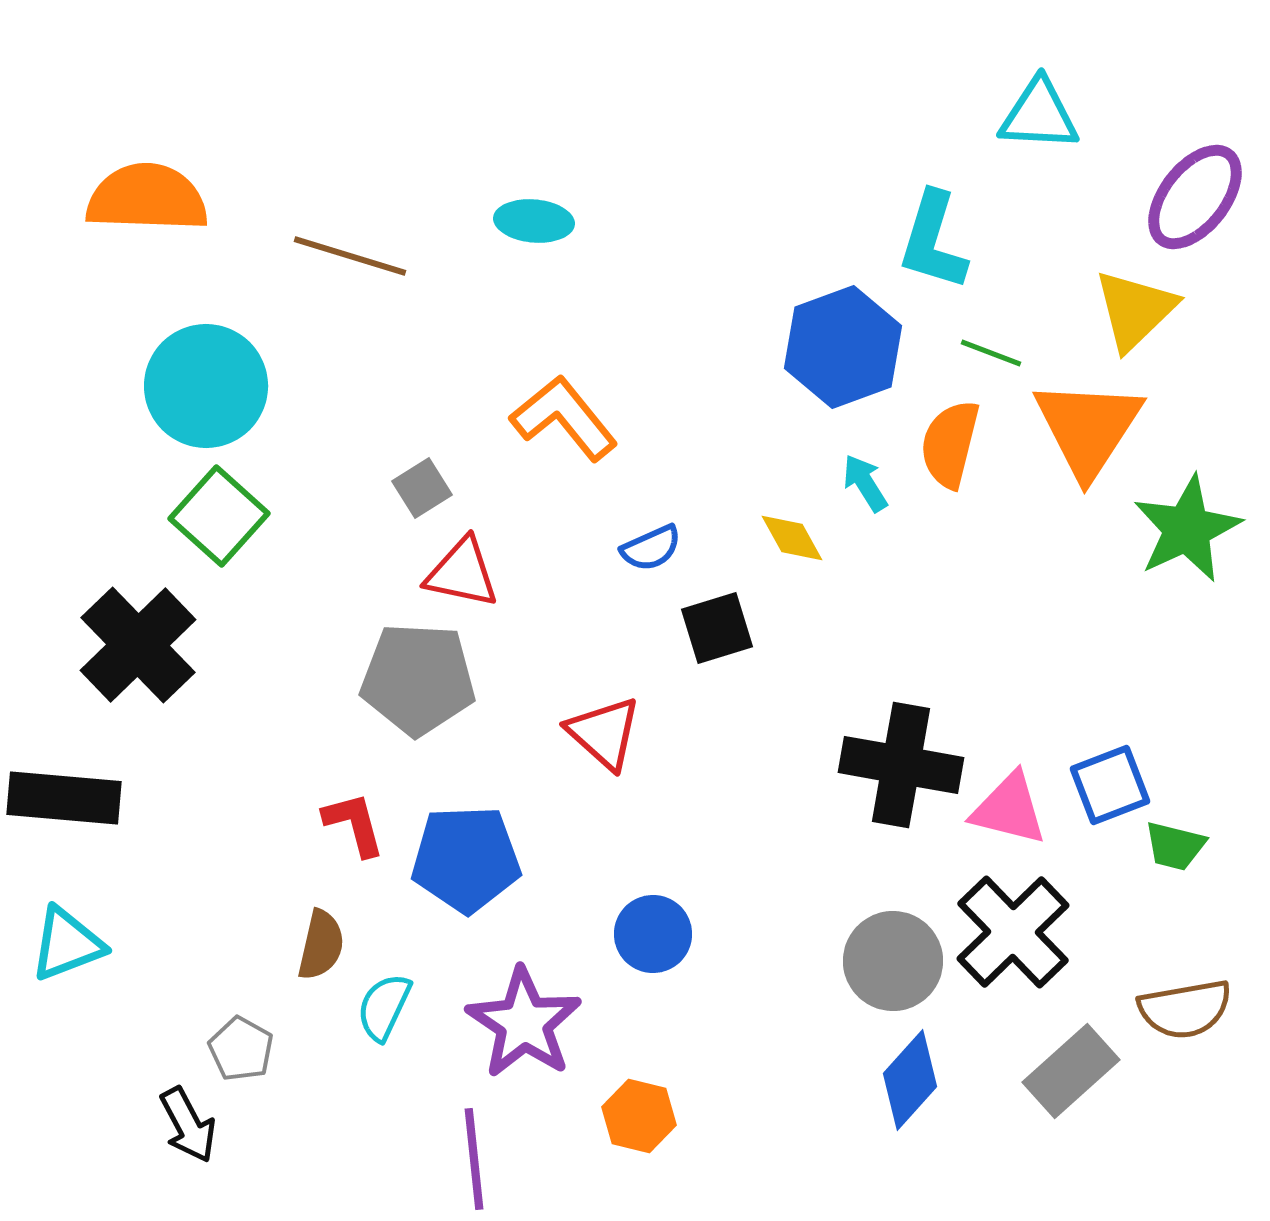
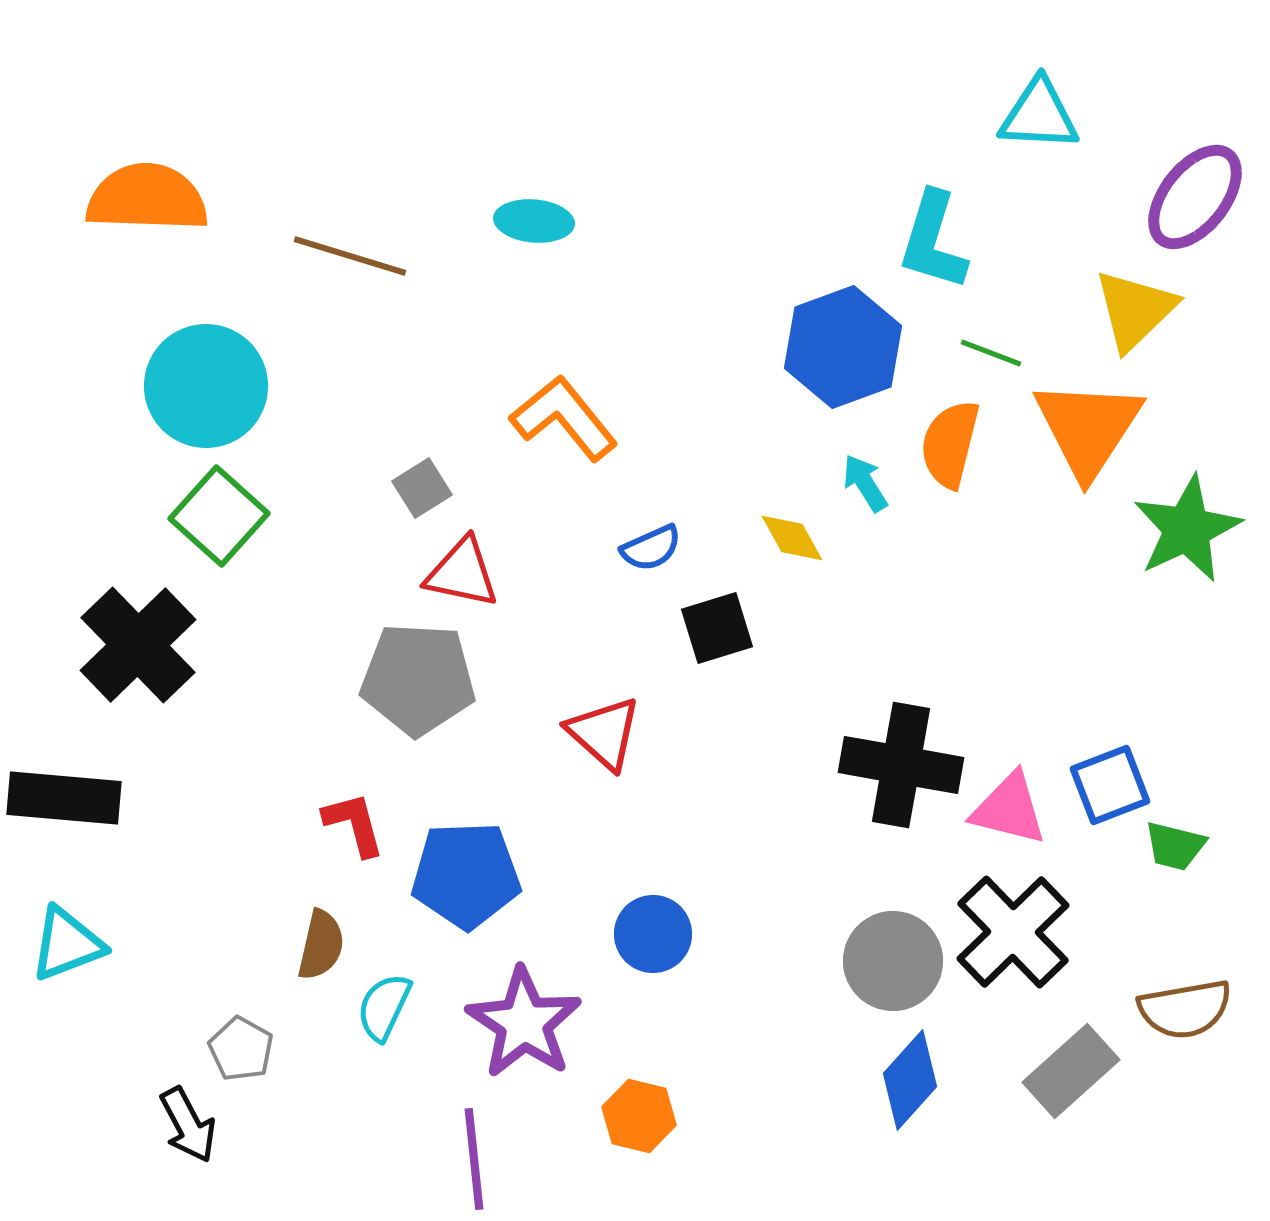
blue pentagon at (466, 859): moved 16 px down
